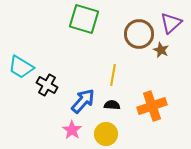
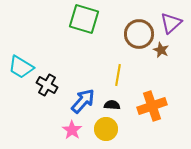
yellow line: moved 5 px right
yellow circle: moved 5 px up
